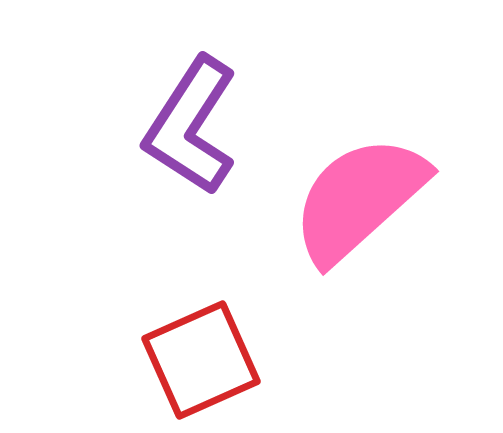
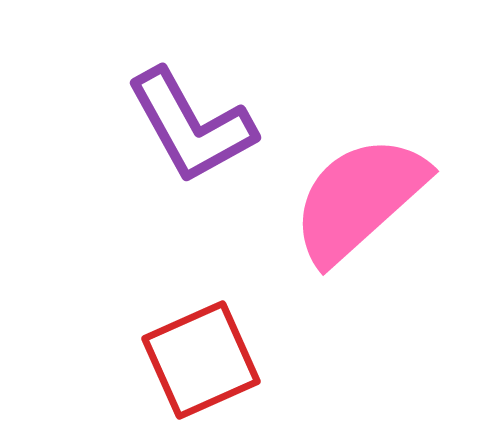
purple L-shape: rotated 62 degrees counterclockwise
